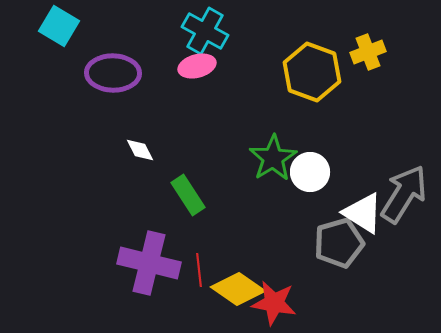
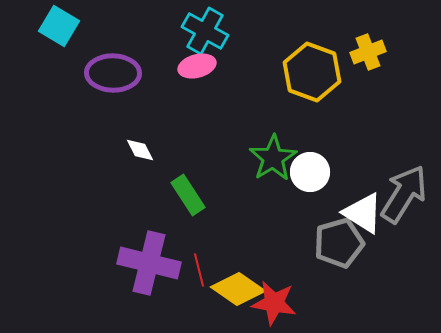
red line: rotated 8 degrees counterclockwise
